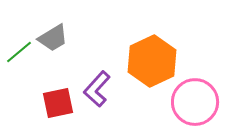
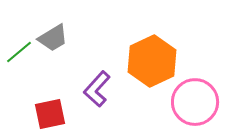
red square: moved 8 px left, 11 px down
